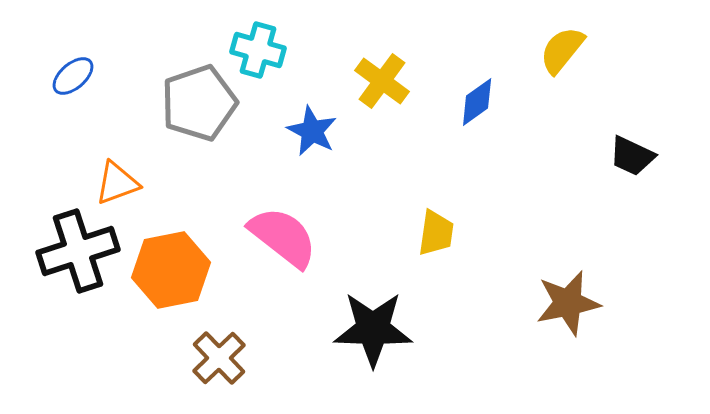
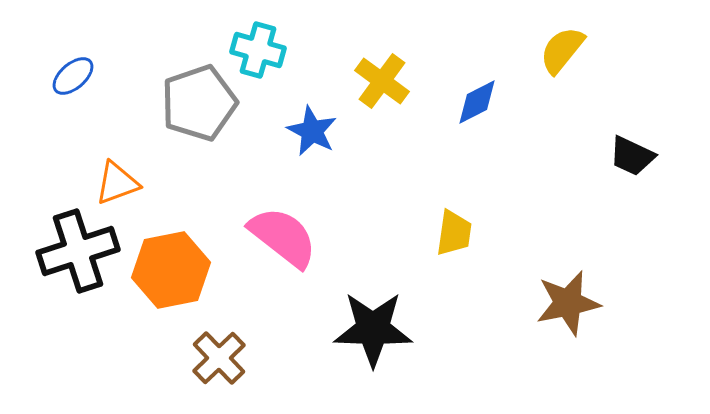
blue diamond: rotated 9 degrees clockwise
yellow trapezoid: moved 18 px right
